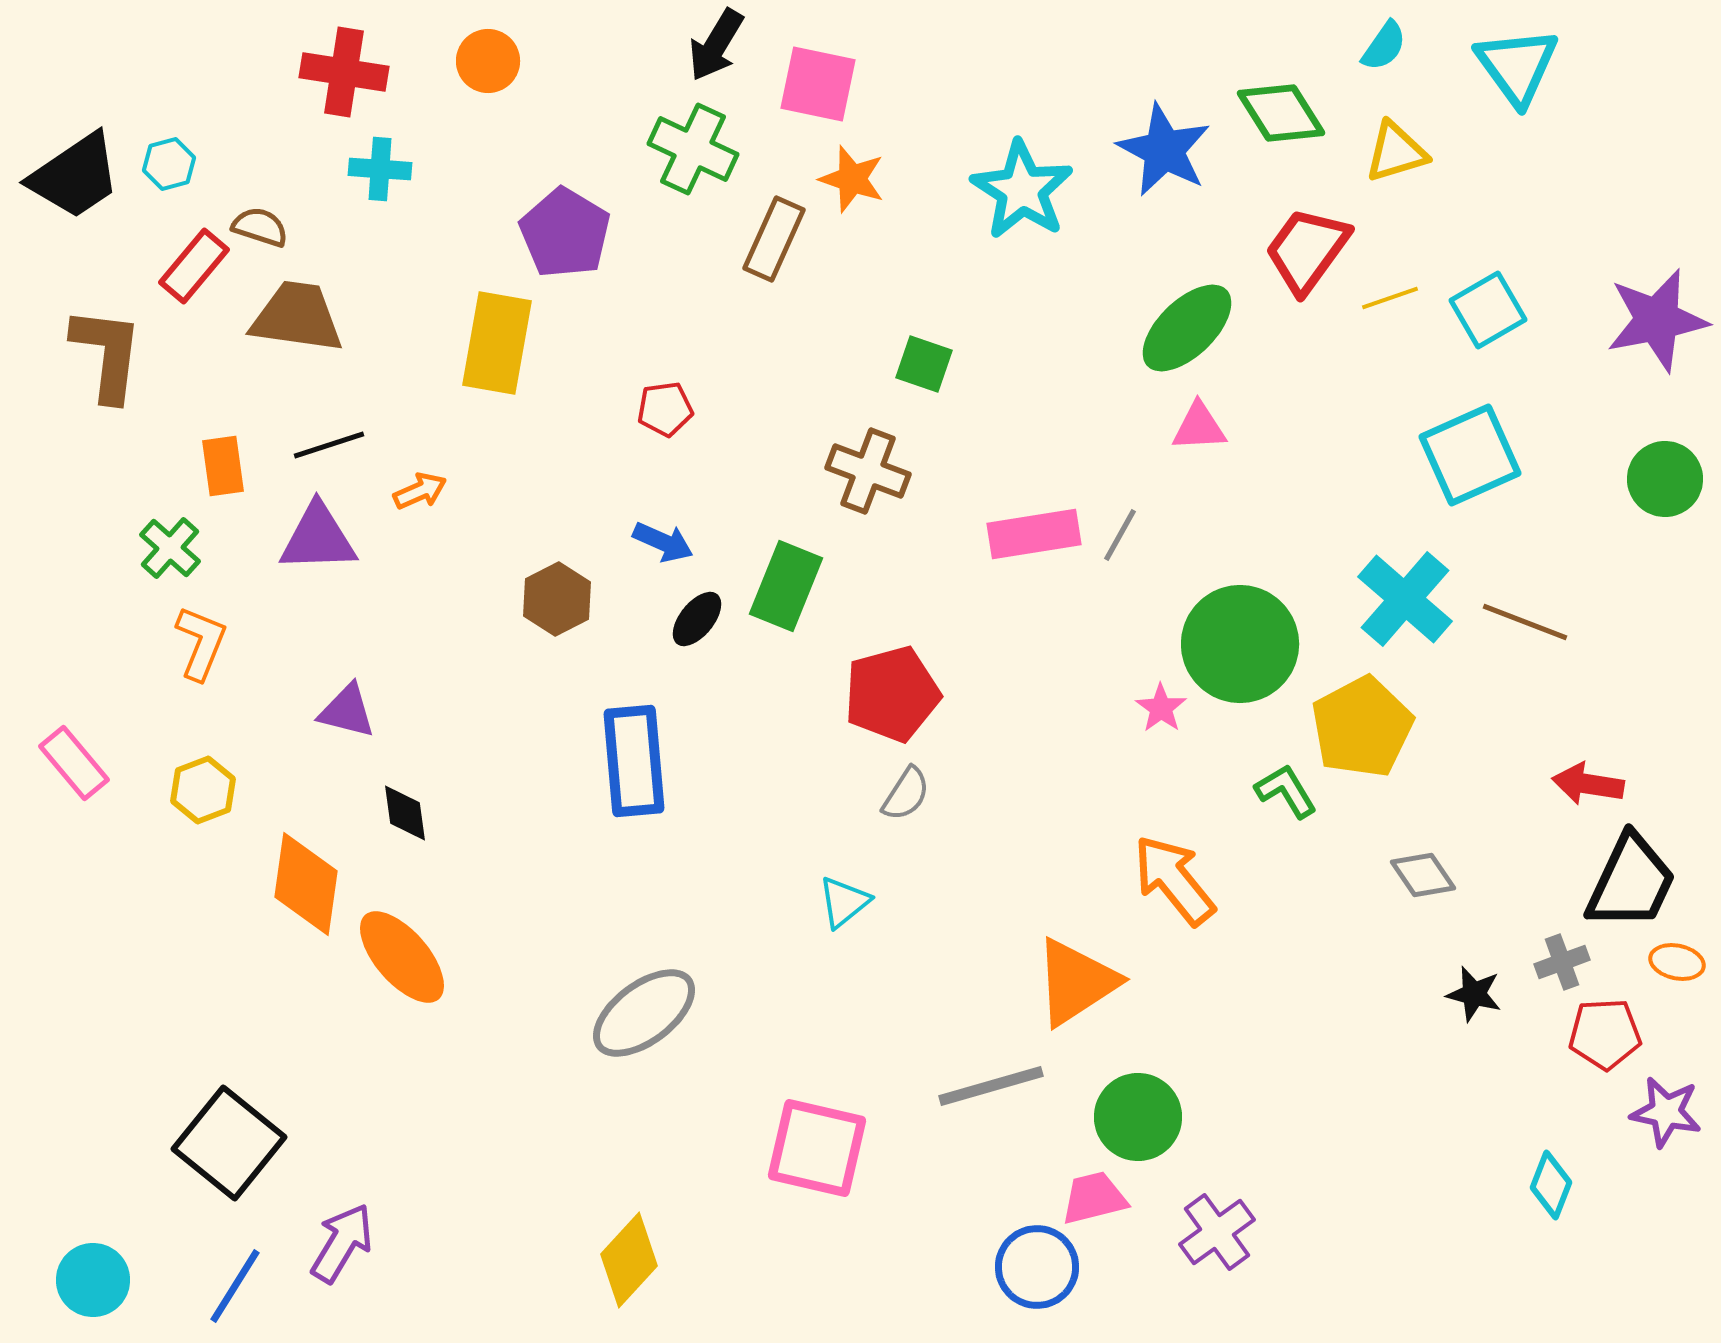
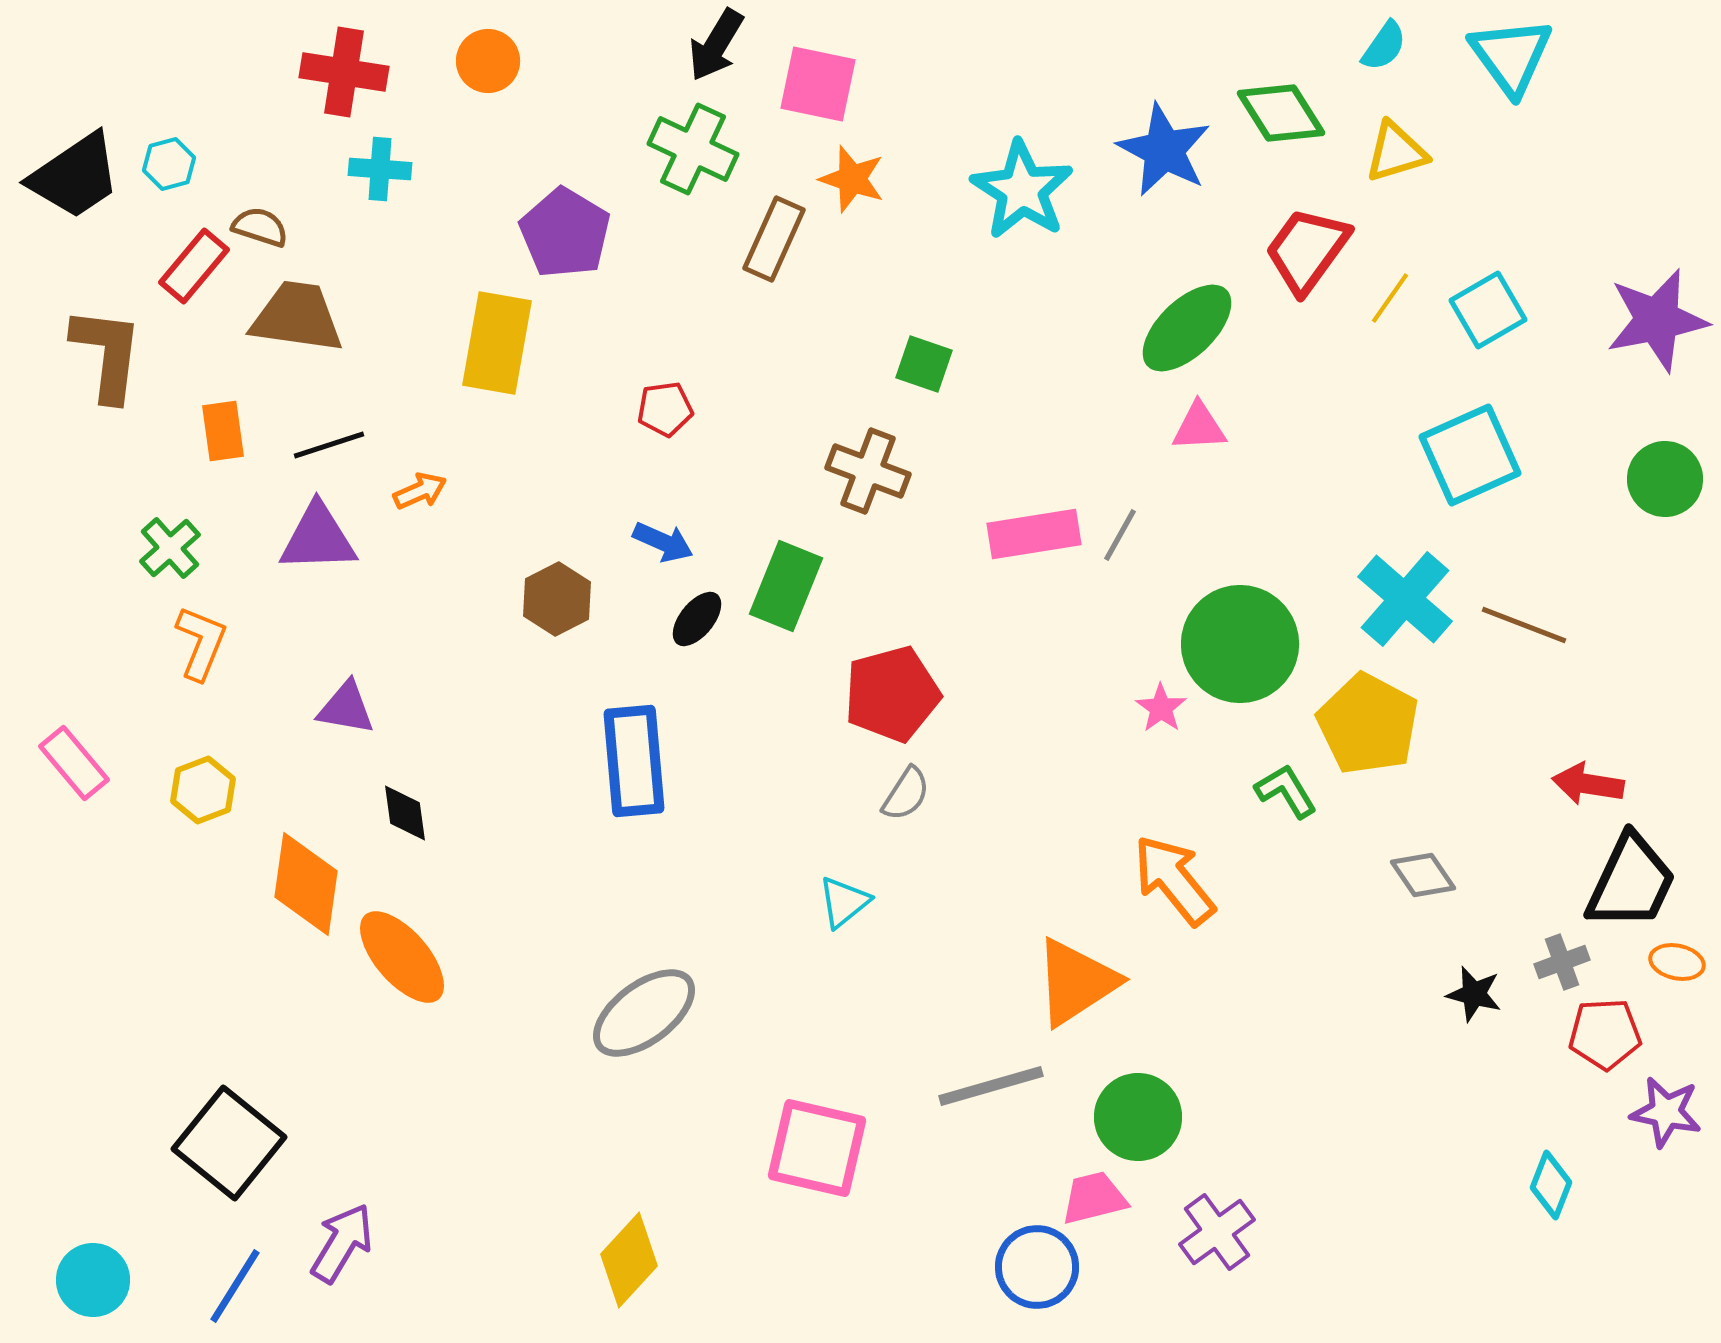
cyan triangle at (1517, 66): moved 6 px left, 10 px up
yellow line at (1390, 298): rotated 36 degrees counterclockwise
orange rectangle at (223, 466): moved 35 px up
green cross at (170, 548): rotated 6 degrees clockwise
brown line at (1525, 622): moved 1 px left, 3 px down
purple triangle at (347, 711): moved 1 px left, 3 px up; rotated 4 degrees counterclockwise
yellow pentagon at (1362, 727): moved 6 px right, 3 px up; rotated 16 degrees counterclockwise
